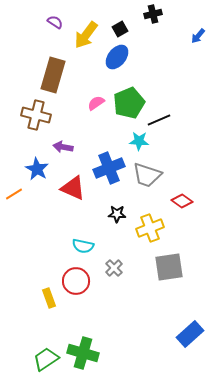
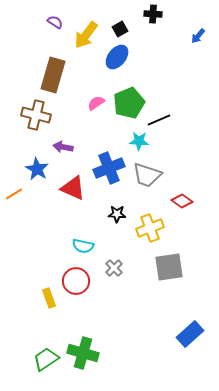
black cross: rotated 18 degrees clockwise
